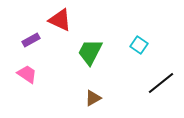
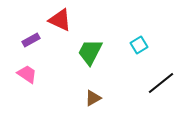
cyan square: rotated 24 degrees clockwise
